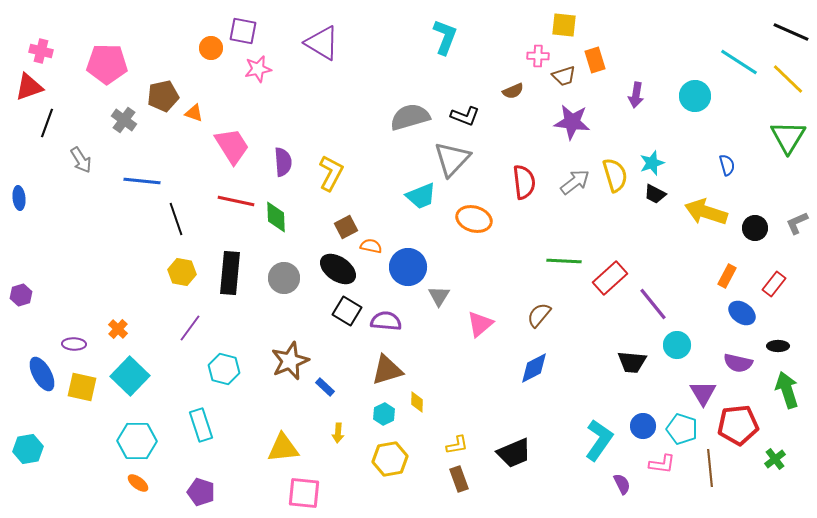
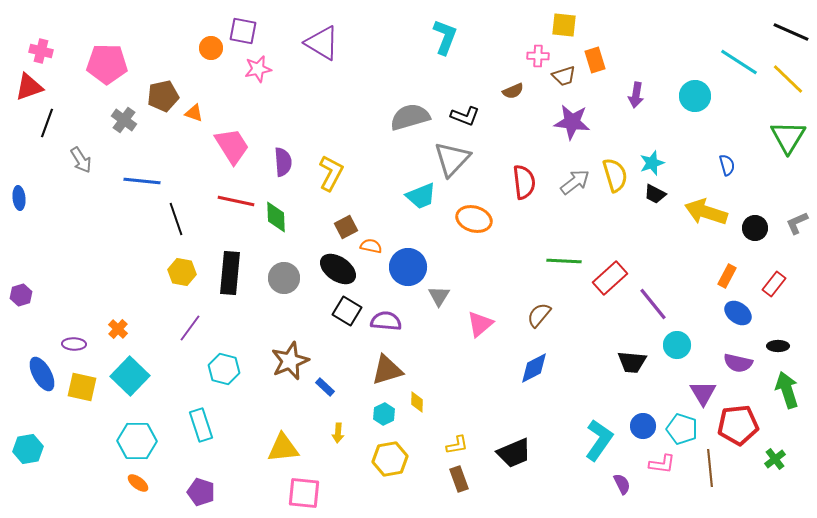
blue ellipse at (742, 313): moved 4 px left
